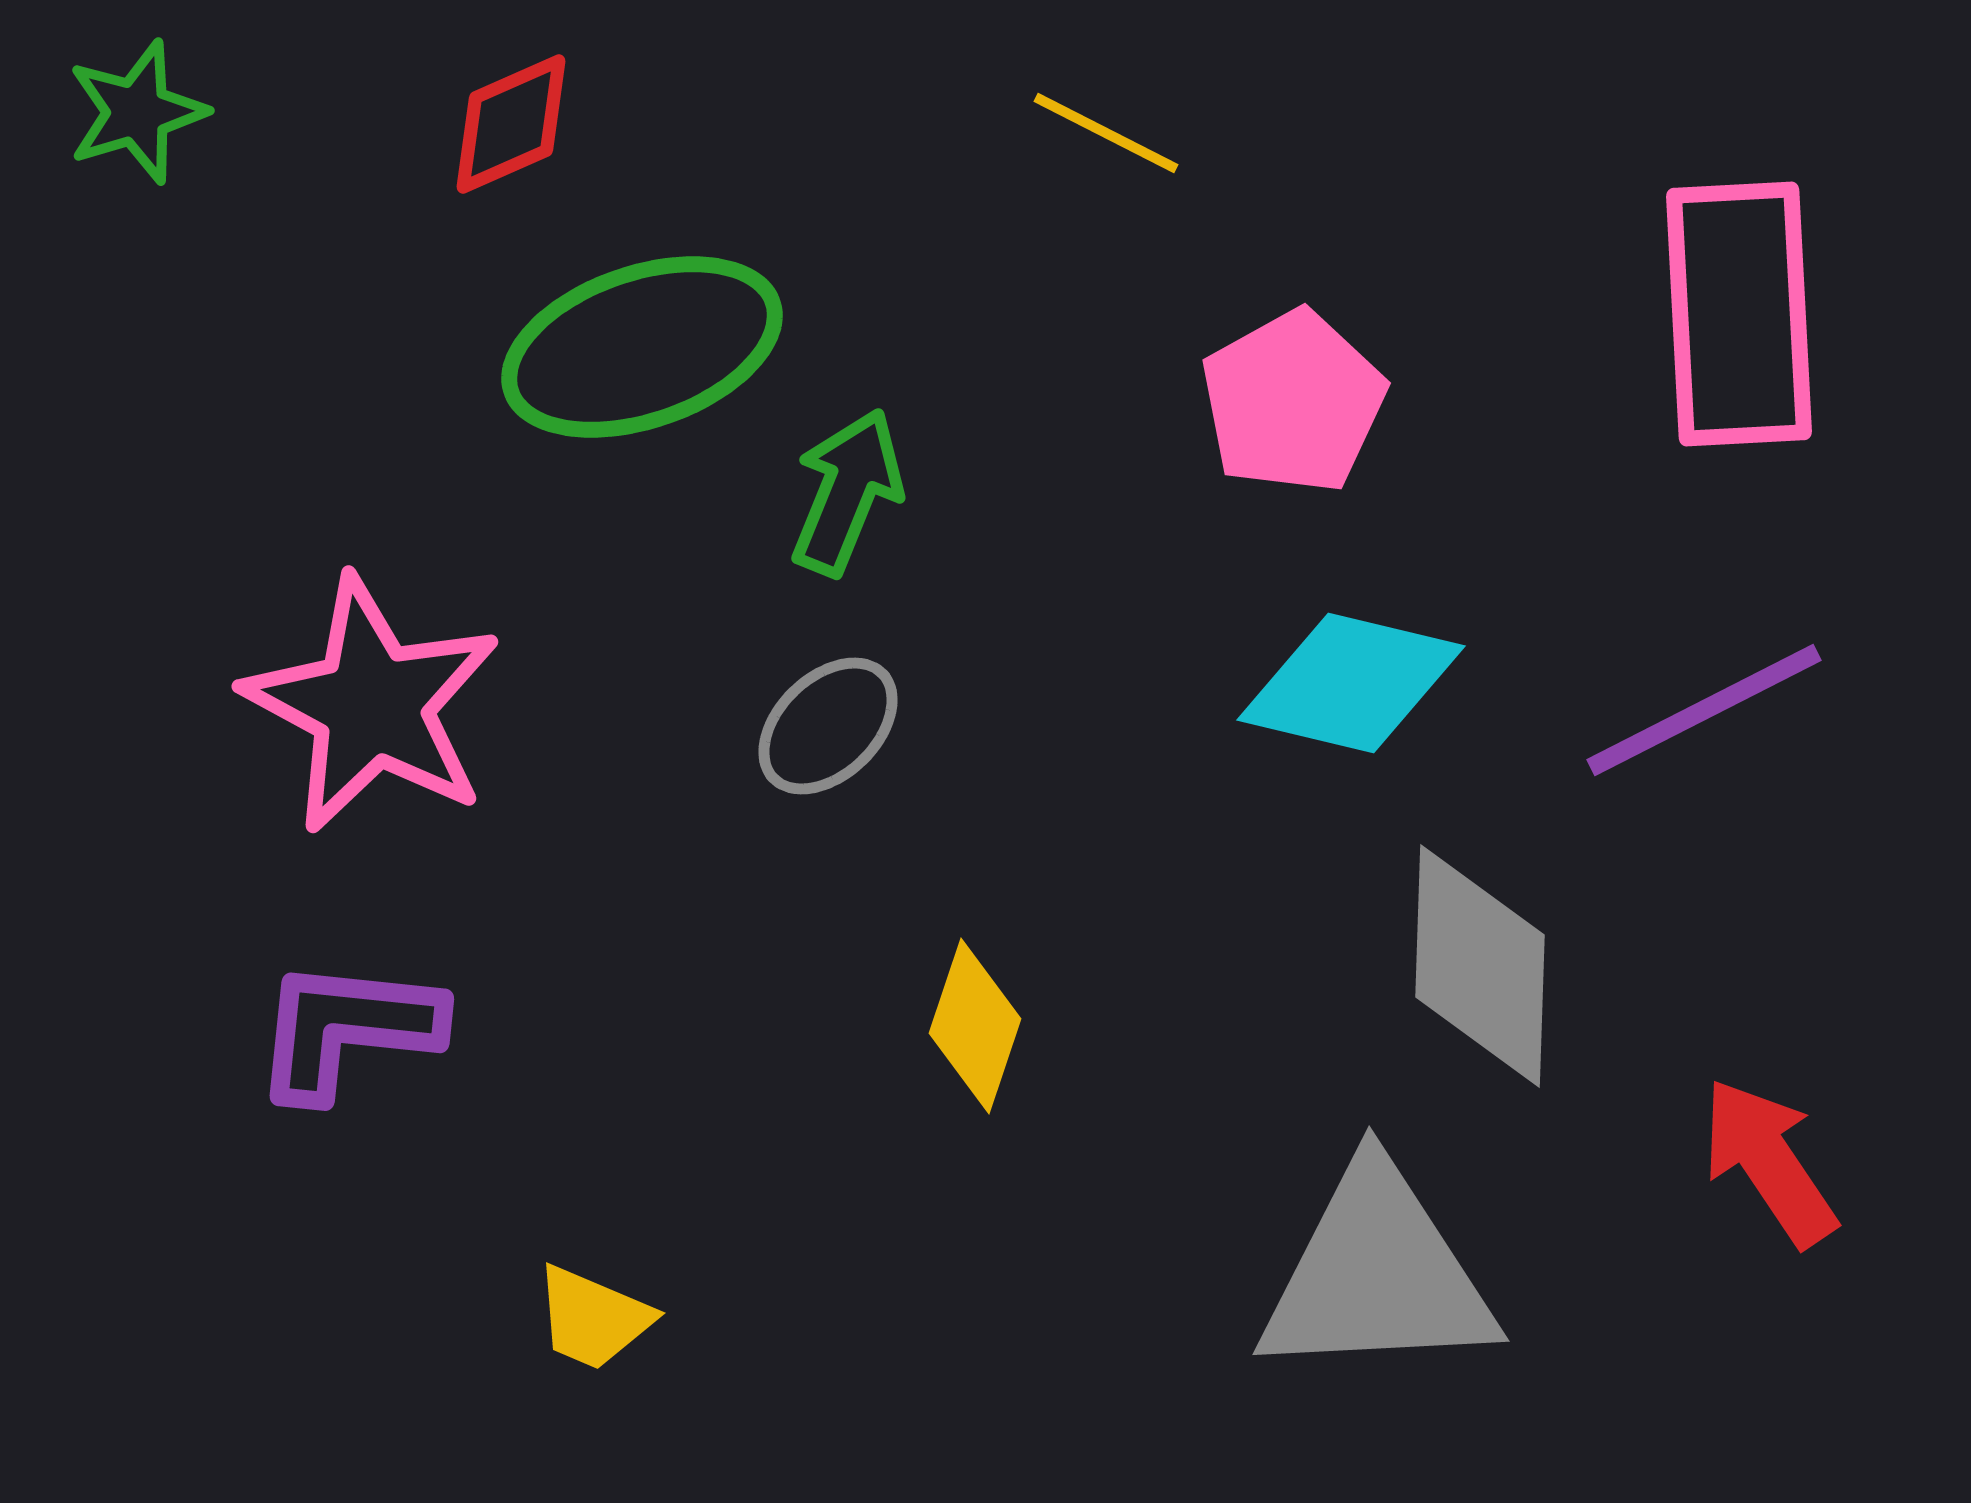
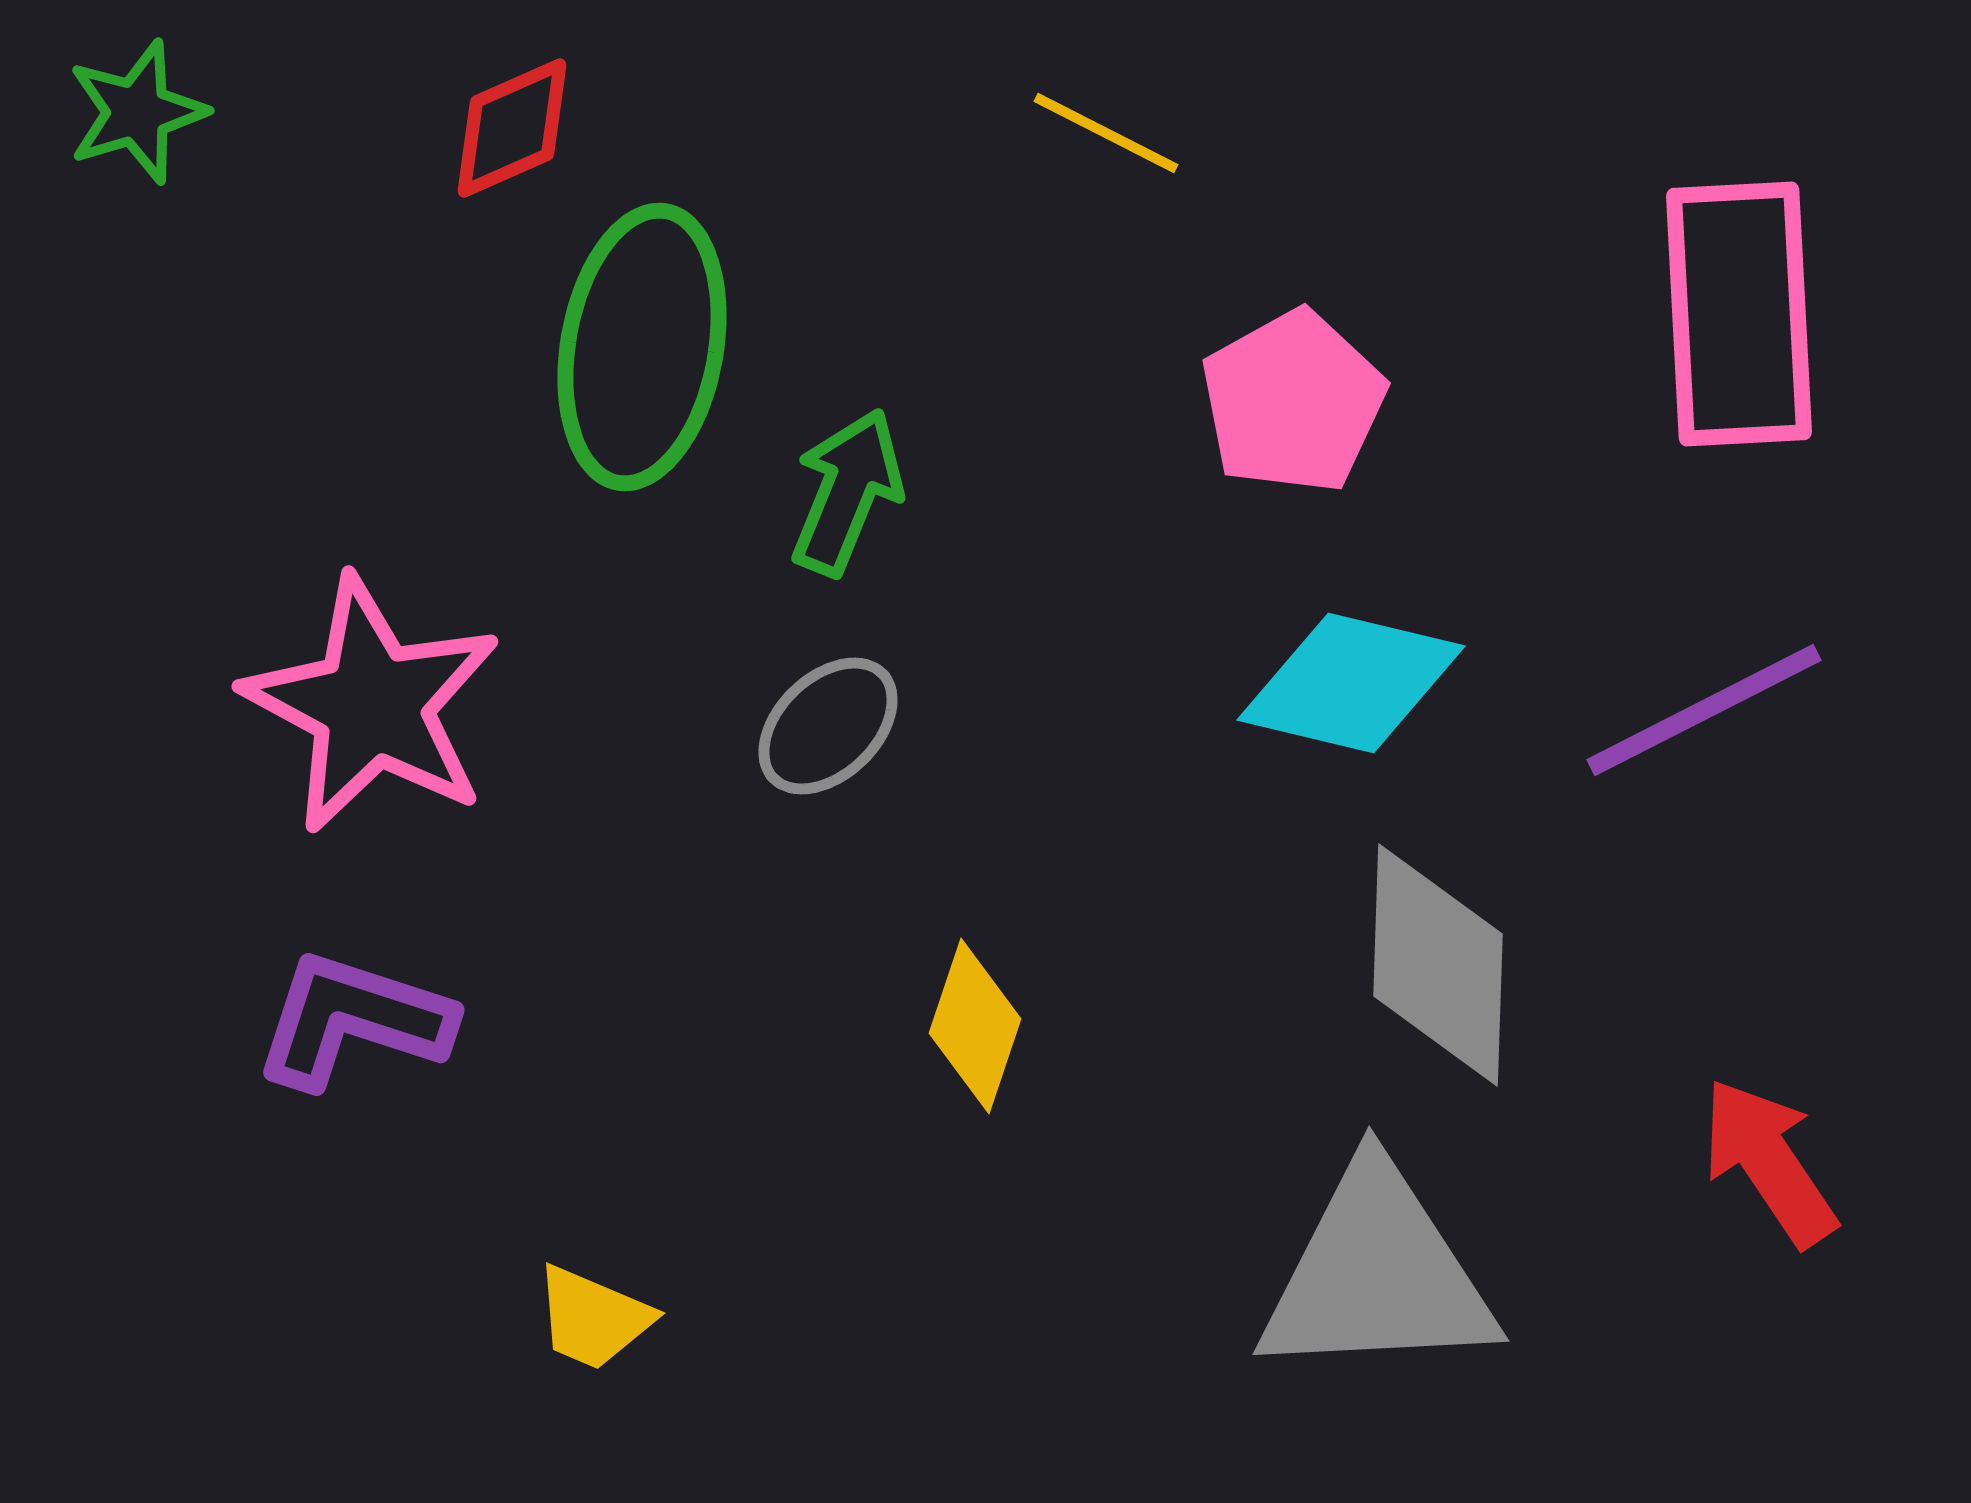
red diamond: moved 1 px right, 4 px down
green ellipse: rotated 61 degrees counterclockwise
gray diamond: moved 42 px left, 1 px up
purple L-shape: moved 6 px right, 9 px up; rotated 12 degrees clockwise
